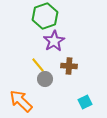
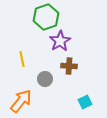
green hexagon: moved 1 px right, 1 px down
purple star: moved 6 px right
yellow line: moved 16 px left, 6 px up; rotated 28 degrees clockwise
orange arrow: rotated 85 degrees clockwise
